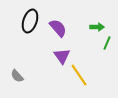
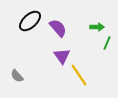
black ellipse: rotated 30 degrees clockwise
